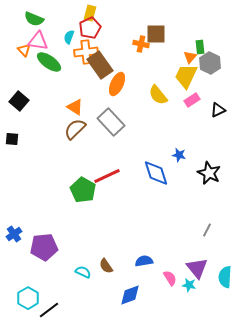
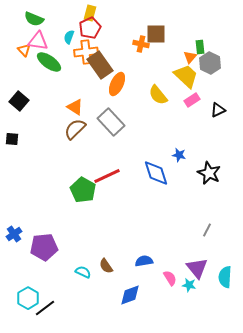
yellow trapezoid at (186, 76): rotated 108 degrees clockwise
black line at (49, 310): moved 4 px left, 2 px up
